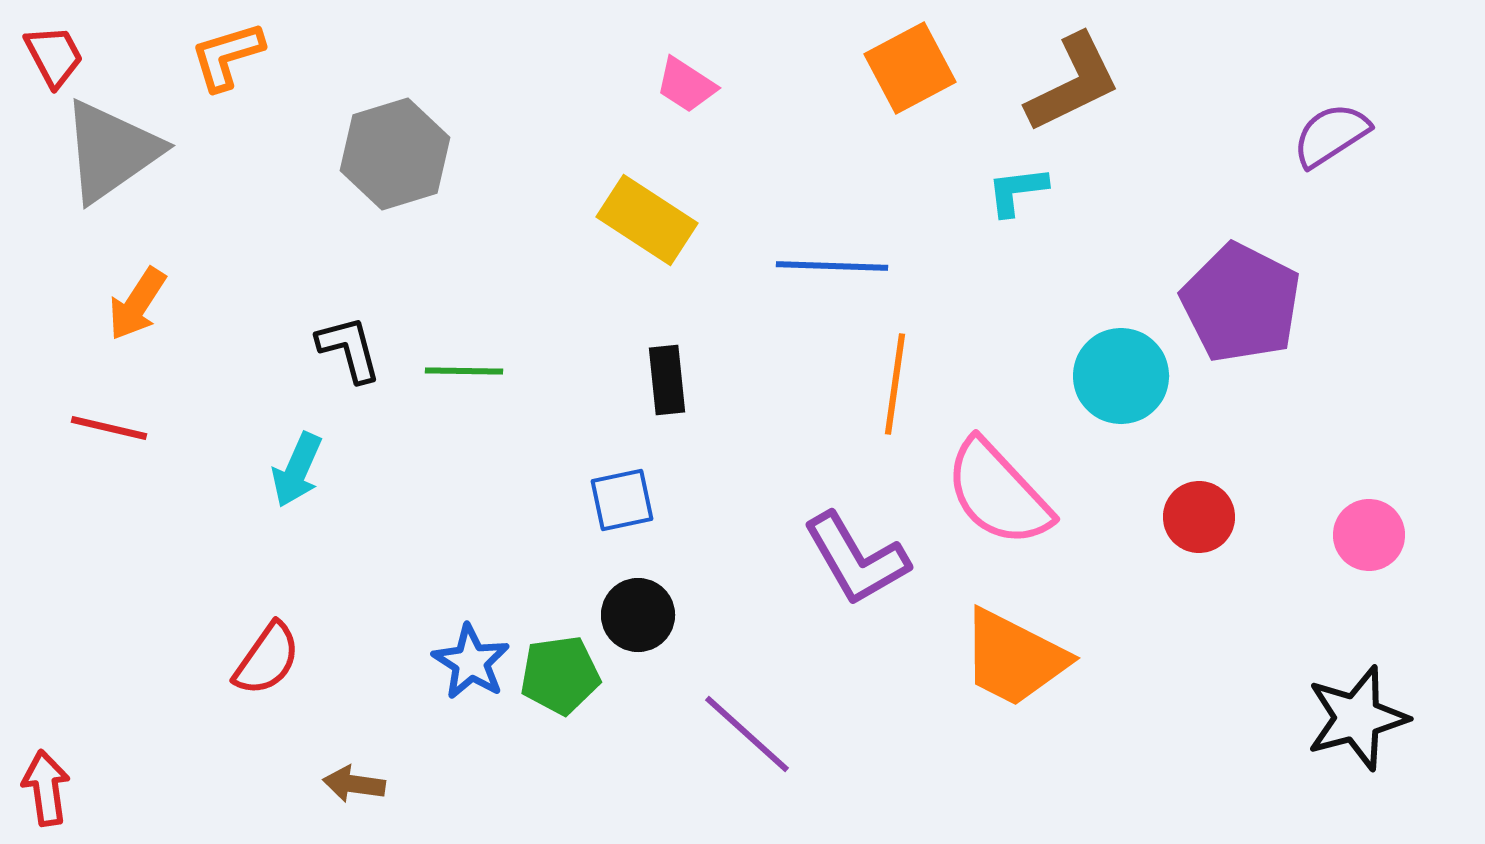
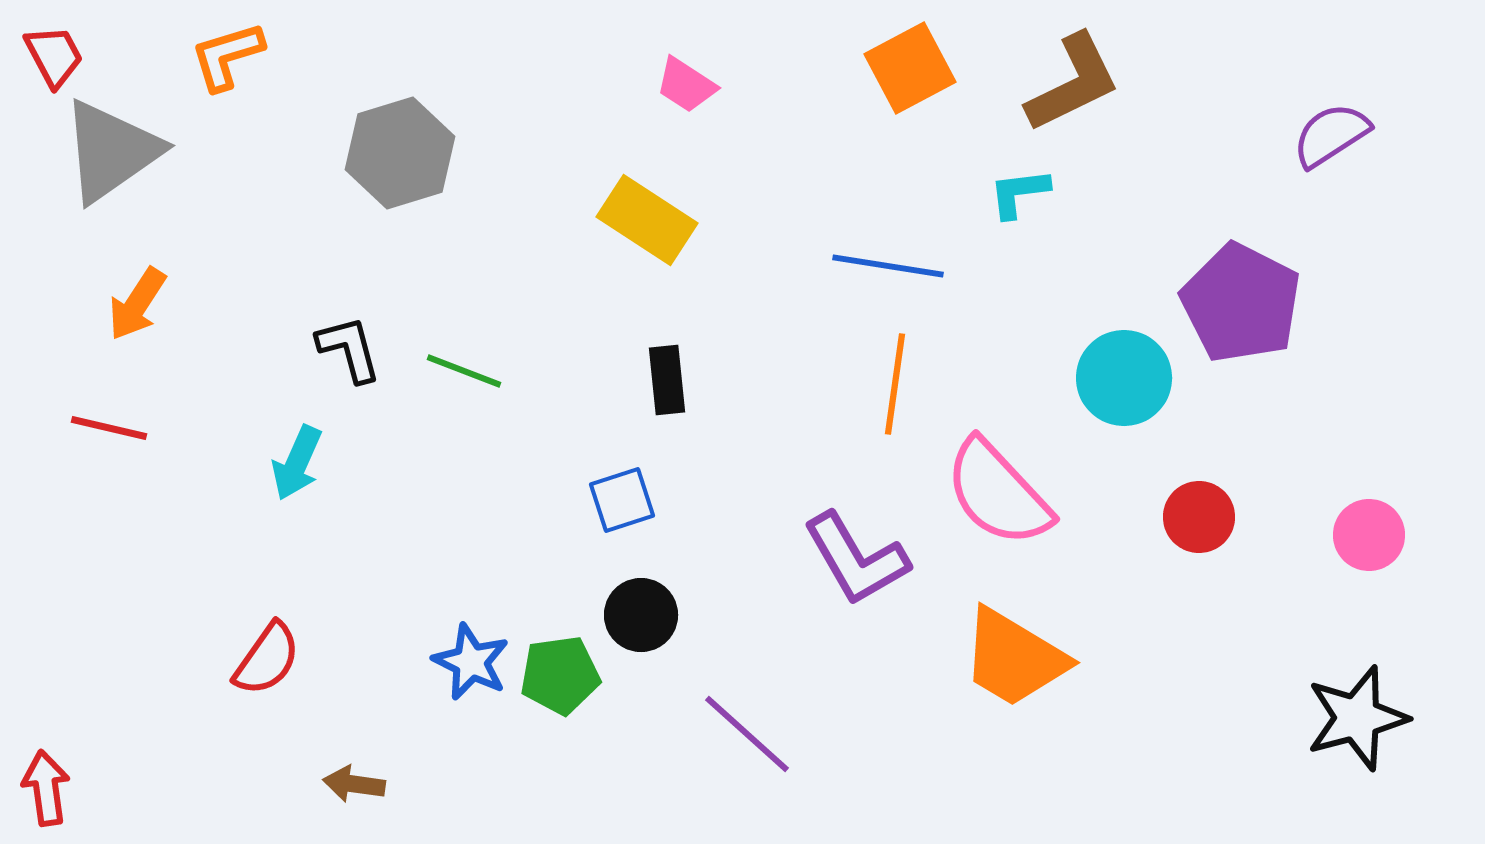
gray hexagon: moved 5 px right, 1 px up
cyan L-shape: moved 2 px right, 2 px down
blue line: moved 56 px right; rotated 7 degrees clockwise
green line: rotated 20 degrees clockwise
cyan circle: moved 3 px right, 2 px down
cyan arrow: moved 7 px up
blue square: rotated 6 degrees counterclockwise
black circle: moved 3 px right
orange trapezoid: rotated 4 degrees clockwise
blue star: rotated 6 degrees counterclockwise
